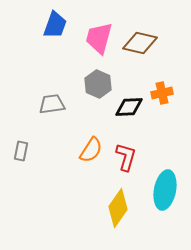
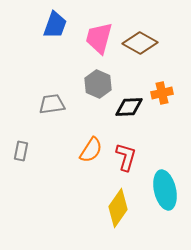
brown diamond: rotated 16 degrees clockwise
cyan ellipse: rotated 24 degrees counterclockwise
